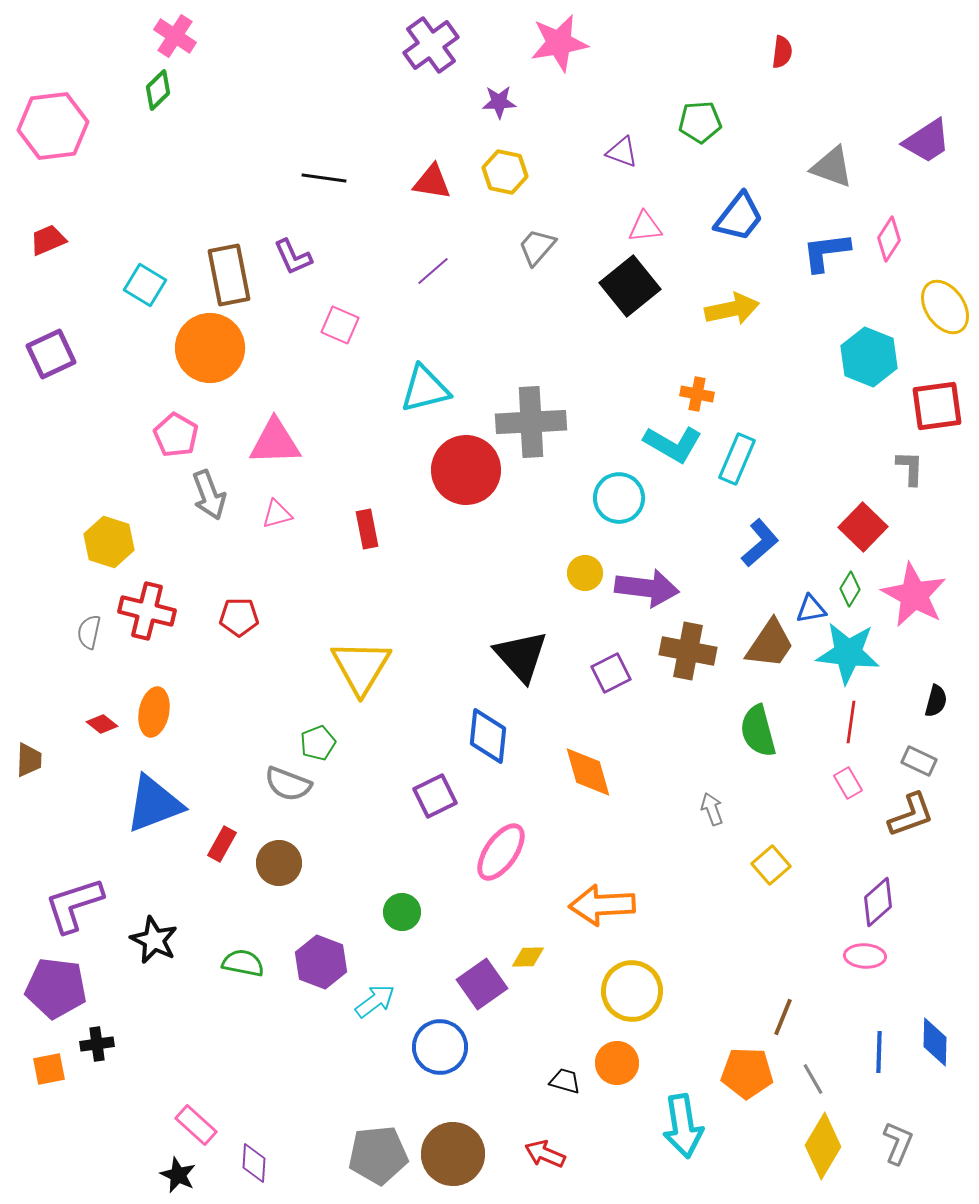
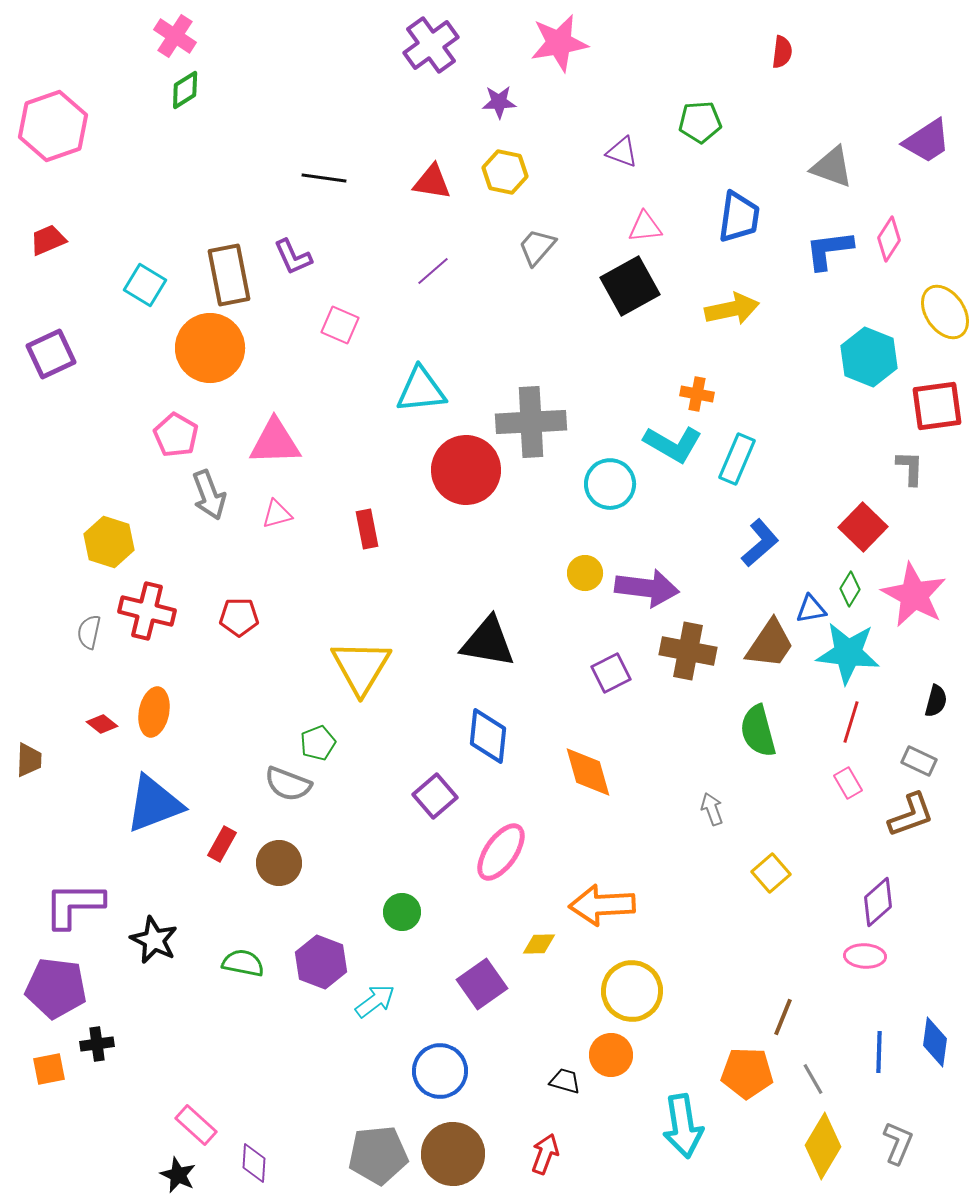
green diamond at (158, 90): moved 27 px right; rotated 12 degrees clockwise
pink hexagon at (53, 126): rotated 12 degrees counterclockwise
blue trapezoid at (739, 217): rotated 30 degrees counterclockwise
blue L-shape at (826, 252): moved 3 px right, 2 px up
black square at (630, 286): rotated 10 degrees clockwise
yellow ellipse at (945, 307): moved 5 px down
cyan triangle at (425, 389): moved 4 px left, 1 px down; rotated 8 degrees clockwise
cyan circle at (619, 498): moved 9 px left, 14 px up
black triangle at (521, 656): moved 33 px left, 14 px up; rotated 38 degrees counterclockwise
red line at (851, 722): rotated 9 degrees clockwise
purple square at (435, 796): rotated 15 degrees counterclockwise
yellow square at (771, 865): moved 8 px down
purple L-shape at (74, 905): rotated 18 degrees clockwise
yellow diamond at (528, 957): moved 11 px right, 13 px up
blue diamond at (935, 1042): rotated 6 degrees clockwise
blue circle at (440, 1047): moved 24 px down
orange circle at (617, 1063): moved 6 px left, 8 px up
red arrow at (545, 1154): rotated 87 degrees clockwise
